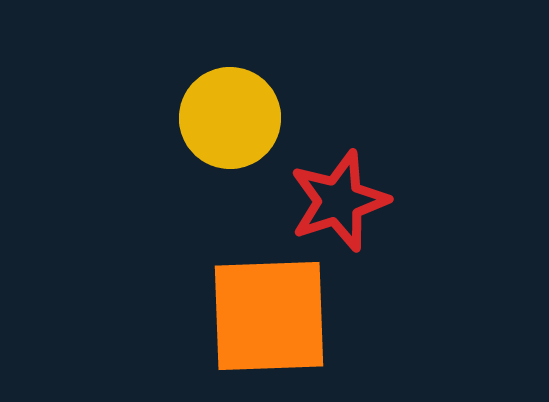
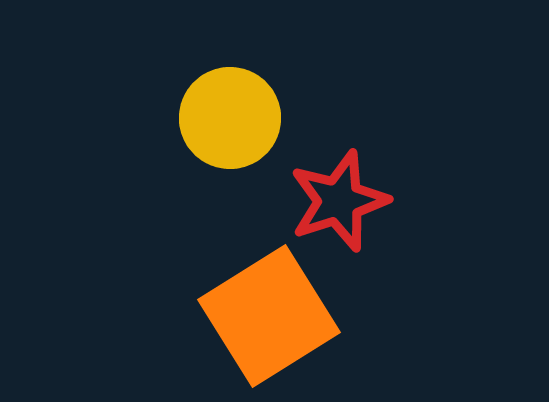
orange square: rotated 30 degrees counterclockwise
